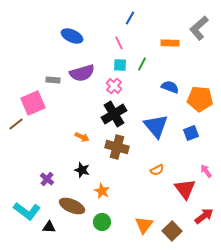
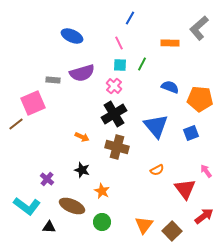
cyan L-shape: moved 5 px up
